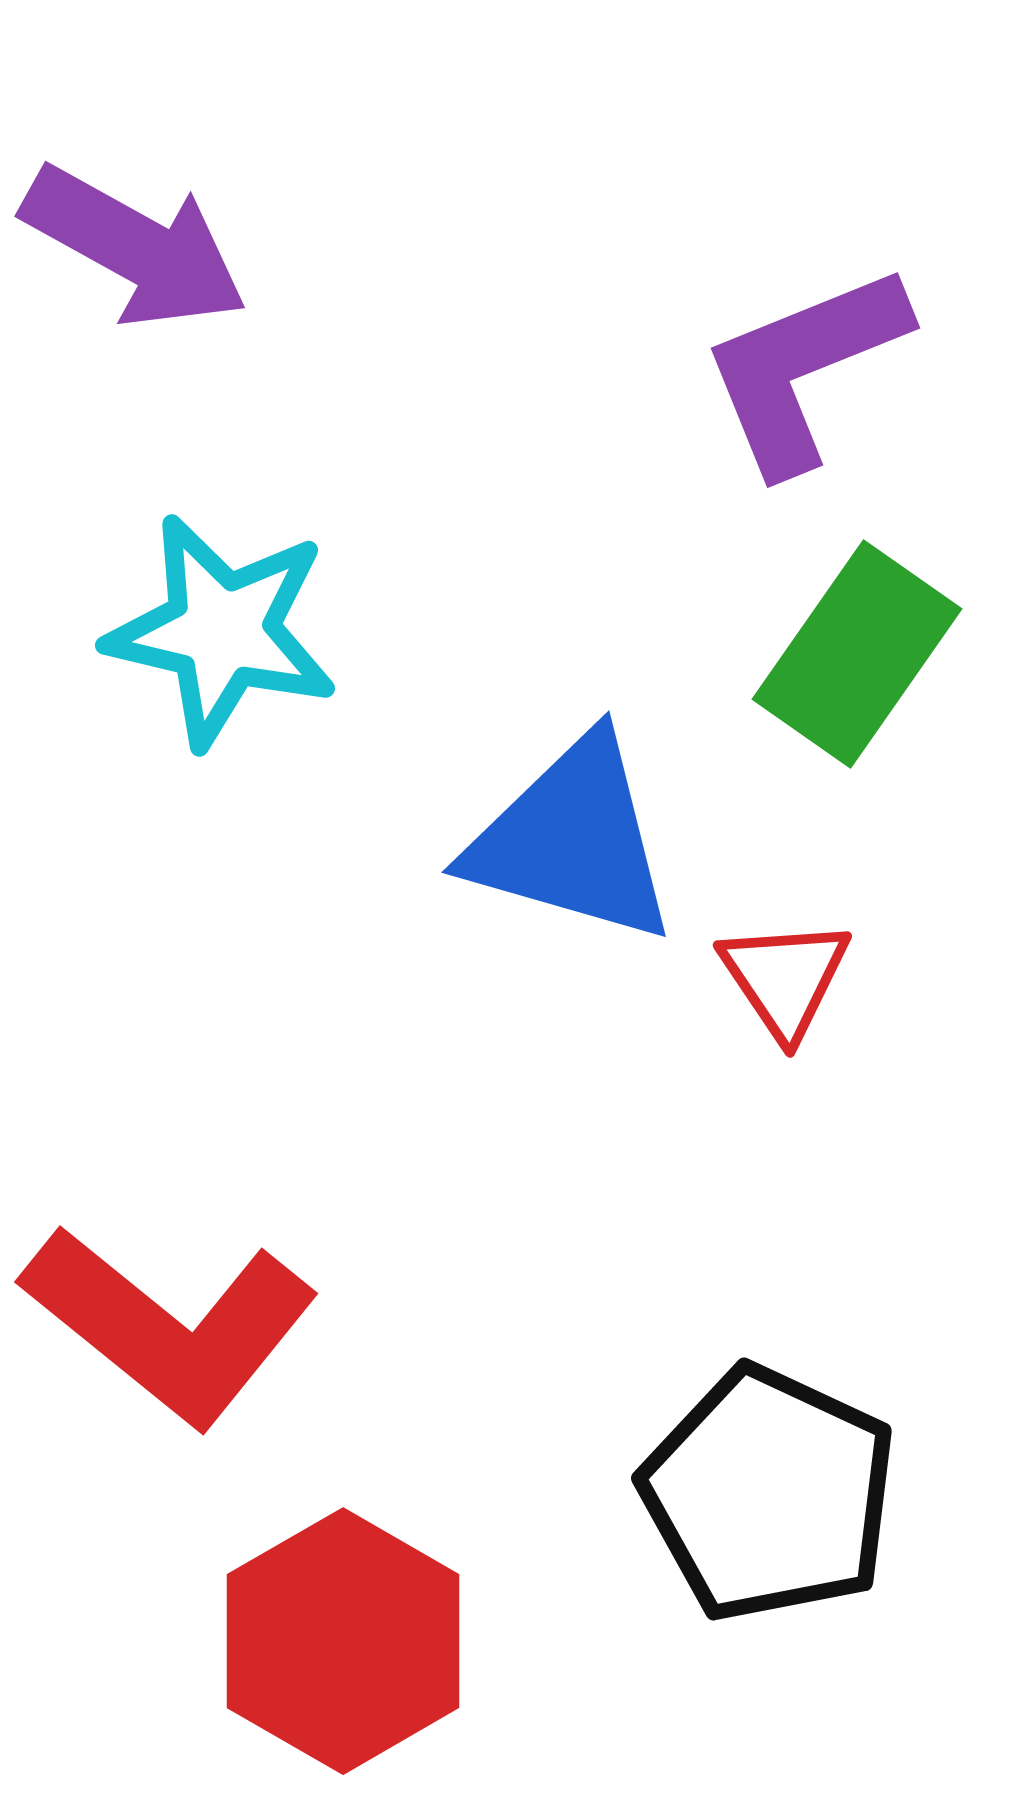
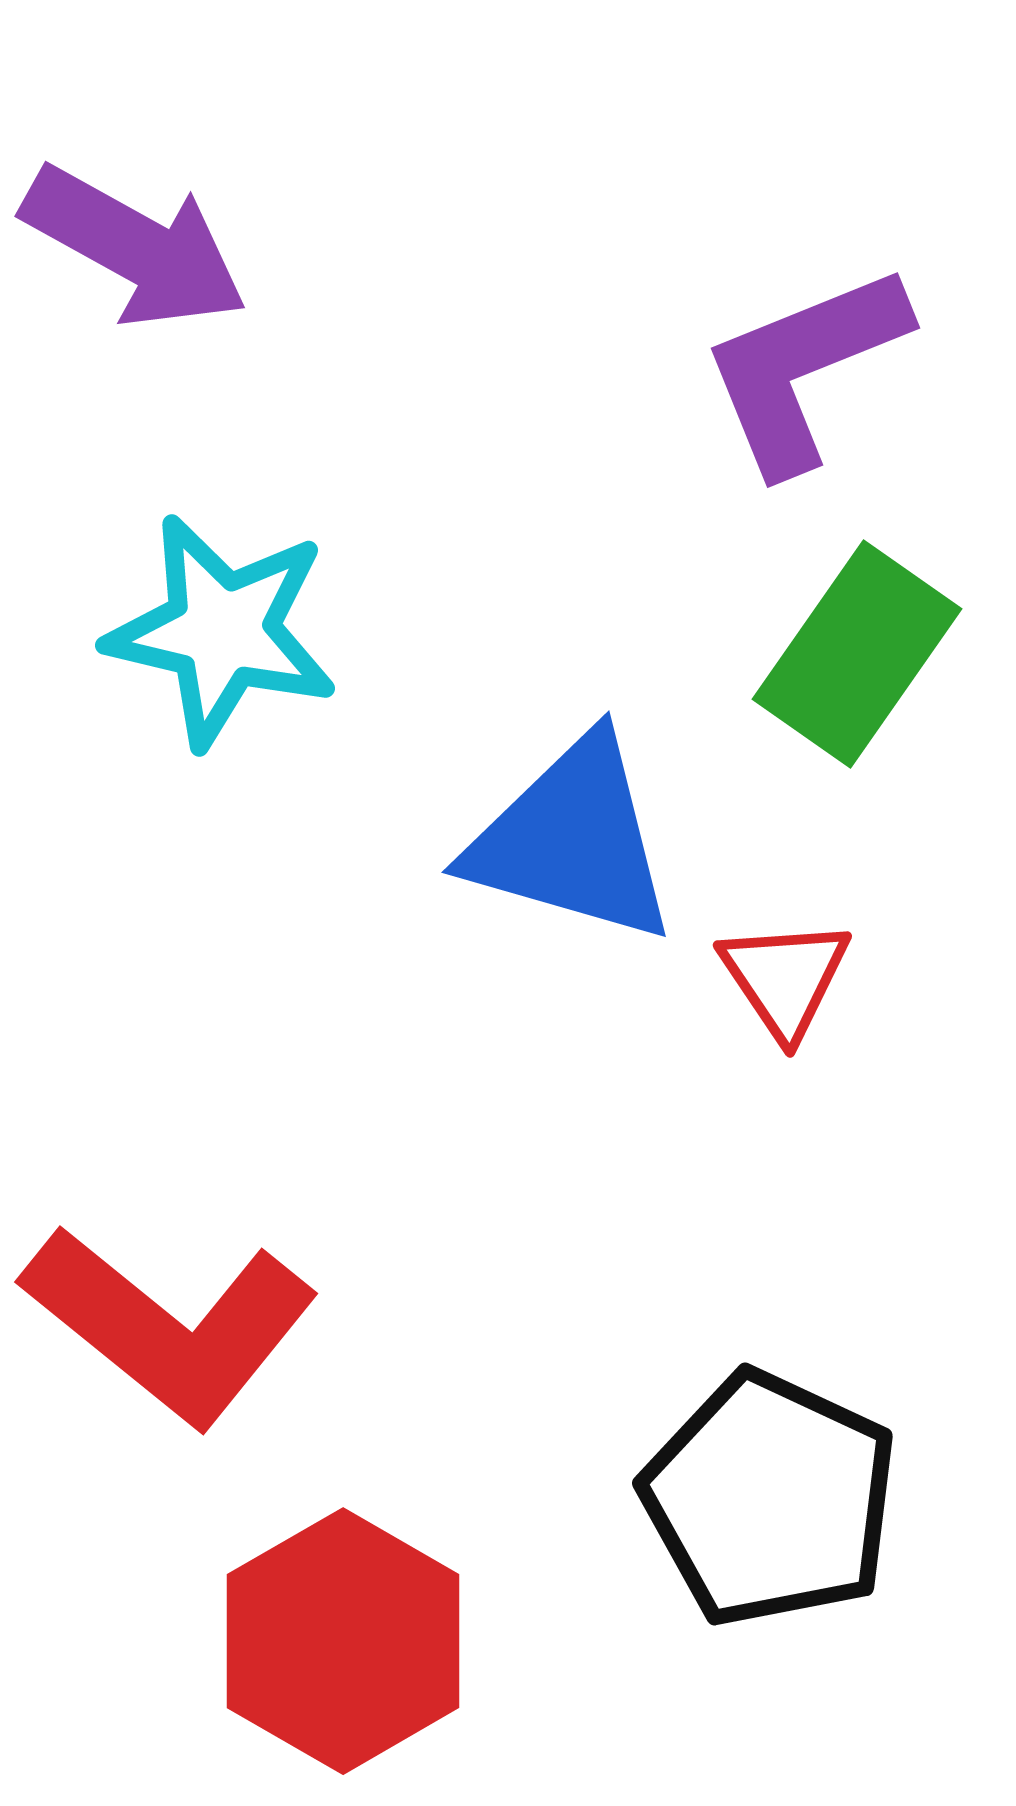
black pentagon: moved 1 px right, 5 px down
